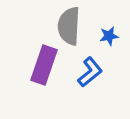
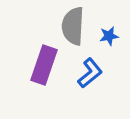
gray semicircle: moved 4 px right
blue L-shape: moved 1 px down
